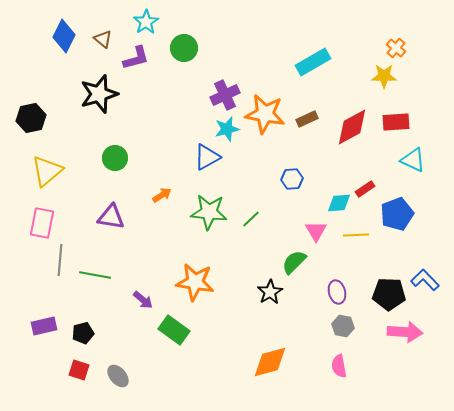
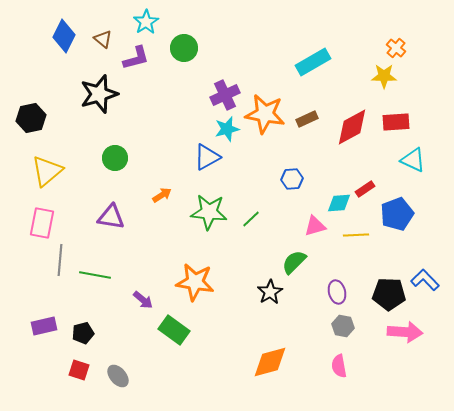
pink triangle at (316, 231): moved 1 px left, 5 px up; rotated 45 degrees clockwise
